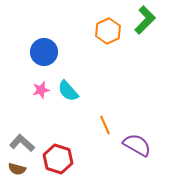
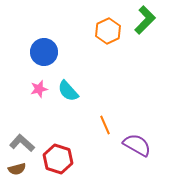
pink star: moved 2 px left, 1 px up
brown semicircle: rotated 30 degrees counterclockwise
